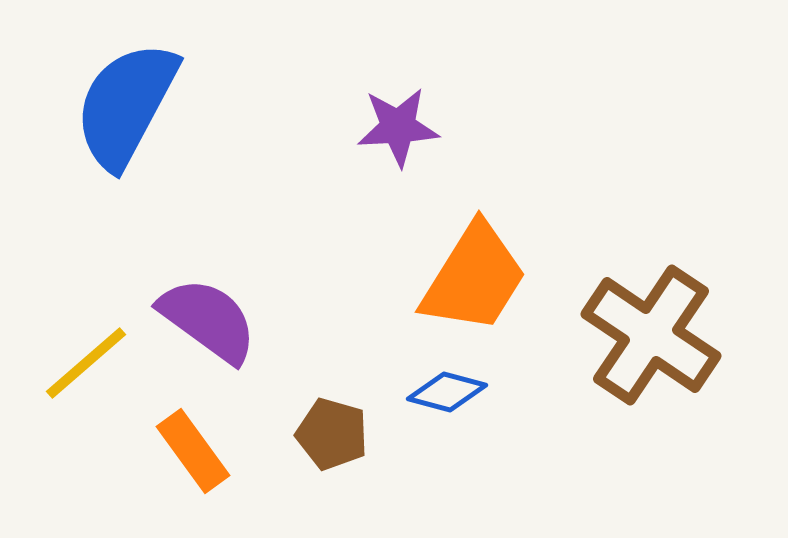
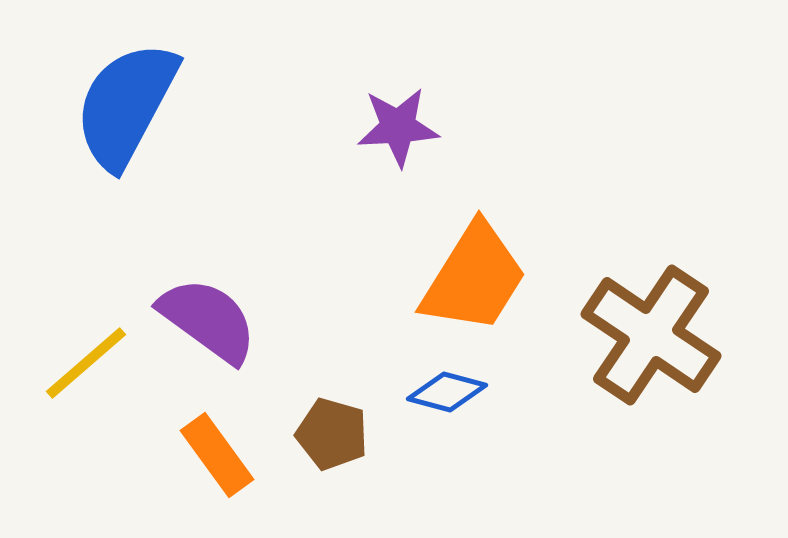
orange rectangle: moved 24 px right, 4 px down
